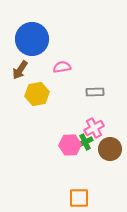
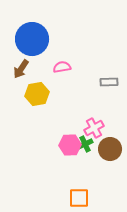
brown arrow: moved 1 px right, 1 px up
gray rectangle: moved 14 px right, 10 px up
green cross: moved 2 px down
